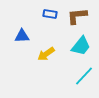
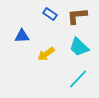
blue rectangle: rotated 24 degrees clockwise
cyan trapezoid: moved 2 px left, 1 px down; rotated 95 degrees clockwise
cyan line: moved 6 px left, 3 px down
